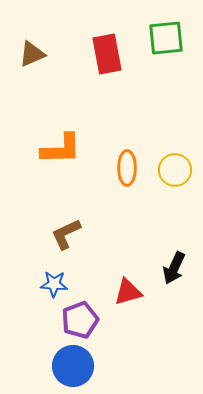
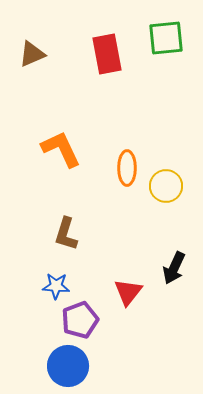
orange L-shape: rotated 114 degrees counterclockwise
yellow circle: moved 9 px left, 16 px down
brown L-shape: rotated 48 degrees counterclockwise
blue star: moved 2 px right, 2 px down
red triangle: rotated 36 degrees counterclockwise
blue circle: moved 5 px left
